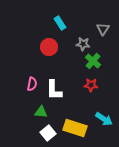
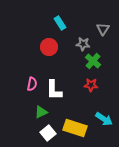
green triangle: rotated 32 degrees counterclockwise
